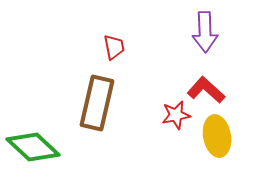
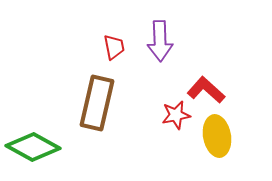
purple arrow: moved 45 px left, 9 px down
green diamond: rotated 14 degrees counterclockwise
